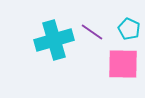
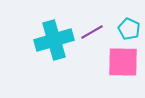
purple line: rotated 65 degrees counterclockwise
pink square: moved 2 px up
